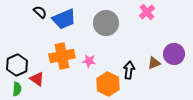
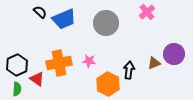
orange cross: moved 3 px left, 7 px down
